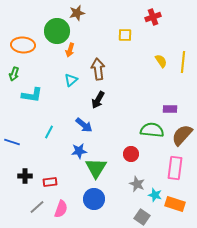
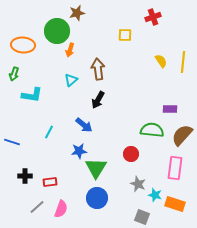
gray star: moved 1 px right
blue circle: moved 3 px right, 1 px up
gray square: rotated 14 degrees counterclockwise
